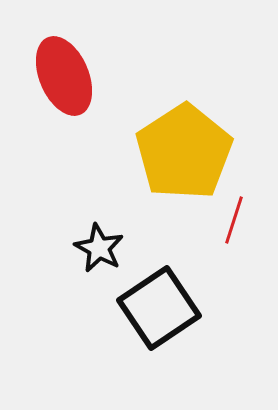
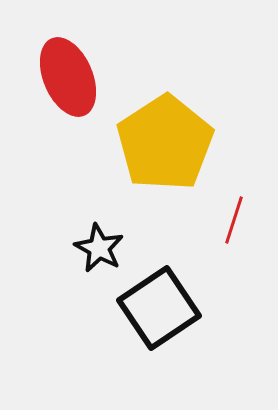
red ellipse: moved 4 px right, 1 px down
yellow pentagon: moved 19 px left, 9 px up
